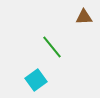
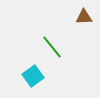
cyan square: moved 3 px left, 4 px up
